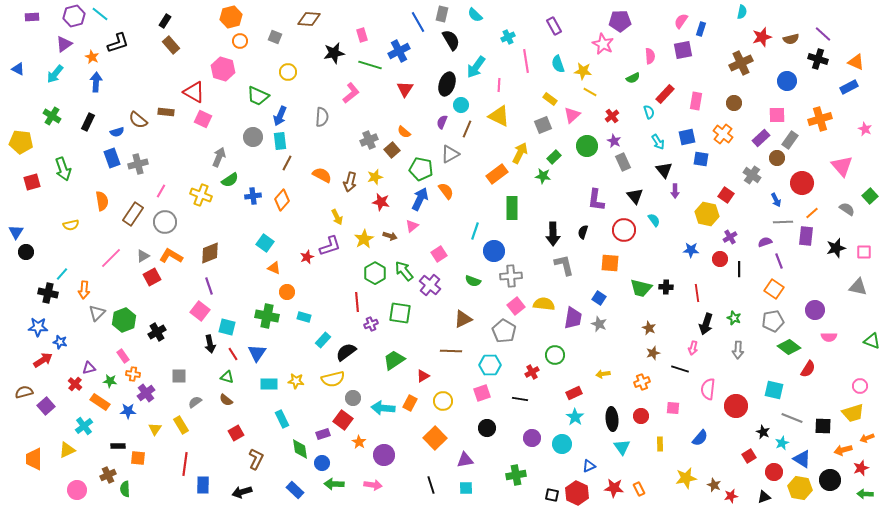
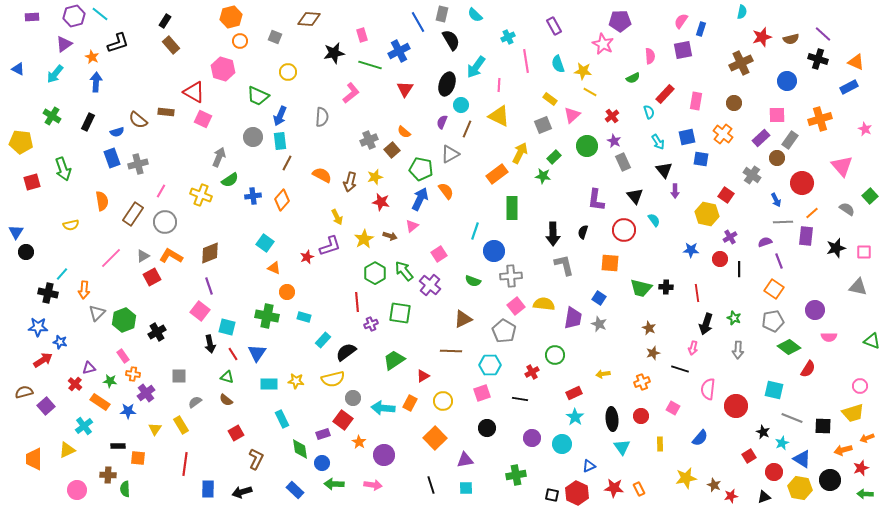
pink square at (673, 408): rotated 24 degrees clockwise
brown cross at (108, 475): rotated 28 degrees clockwise
blue rectangle at (203, 485): moved 5 px right, 4 px down
